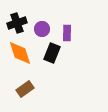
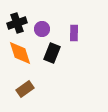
purple rectangle: moved 7 px right
